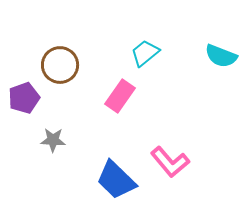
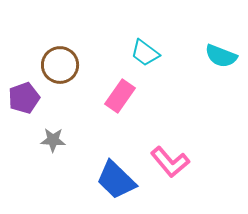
cyan trapezoid: rotated 104 degrees counterclockwise
